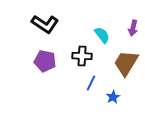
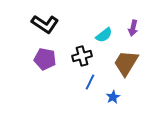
cyan semicircle: moved 2 px right; rotated 90 degrees clockwise
black cross: rotated 18 degrees counterclockwise
purple pentagon: moved 2 px up
blue line: moved 1 px left, 1 px up
